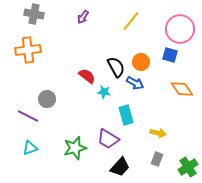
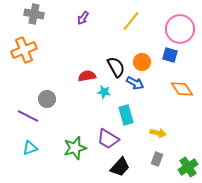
purple arrow: moved 1 px down
orange cross: moved 4 px left; rotated 15 degrees counterclockwise
orange circle: moved 1 px right
red semicircle: rotated 48 degrees counterclockwise
